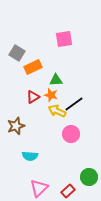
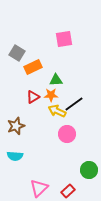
orange star: rotated 16 degrees counterclockwise
pink circle: moved 4 px left
cyan semicircle: moved 15 px left
green circle: moved 7 px up
